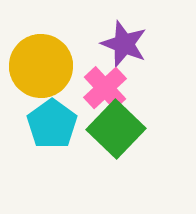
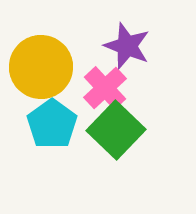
purple star: moved 3 px right, 2 px down
yellow circle: moved 1 px down
green square: moved 1 px down
